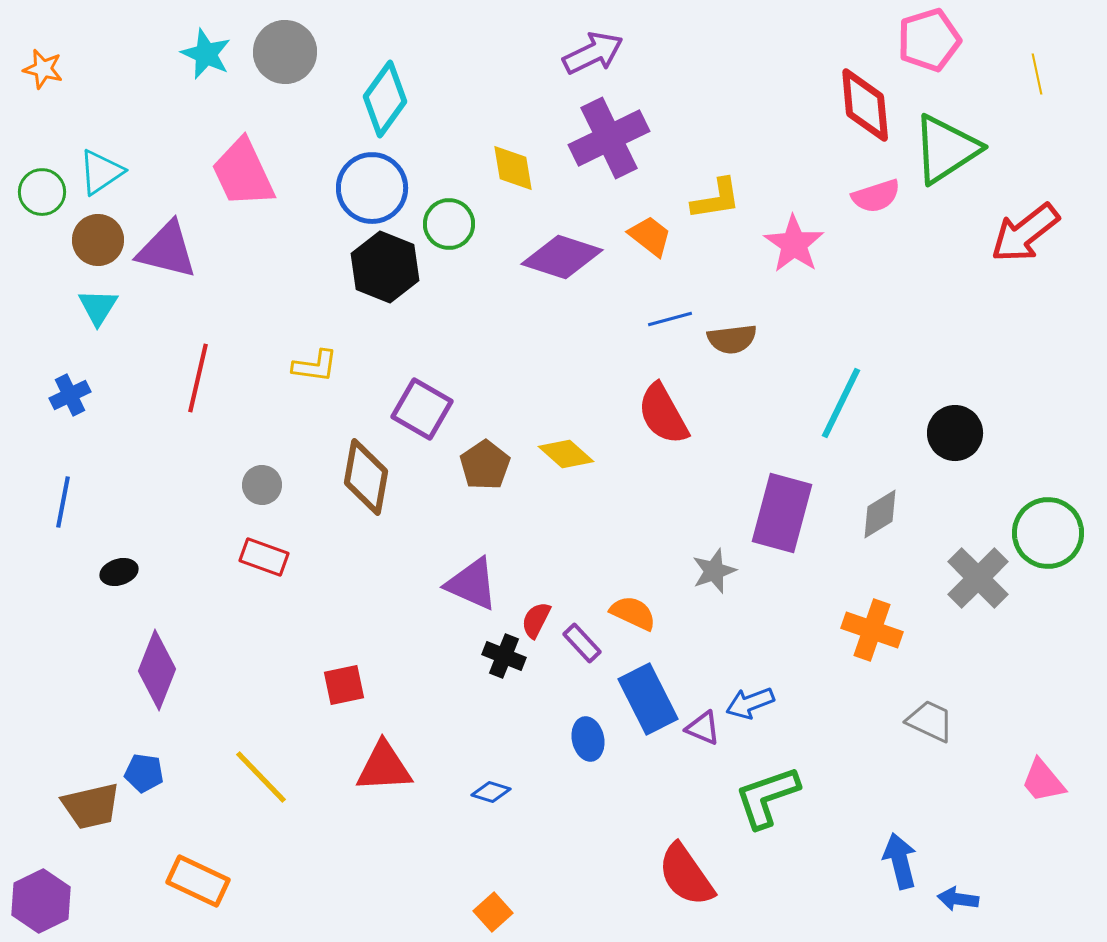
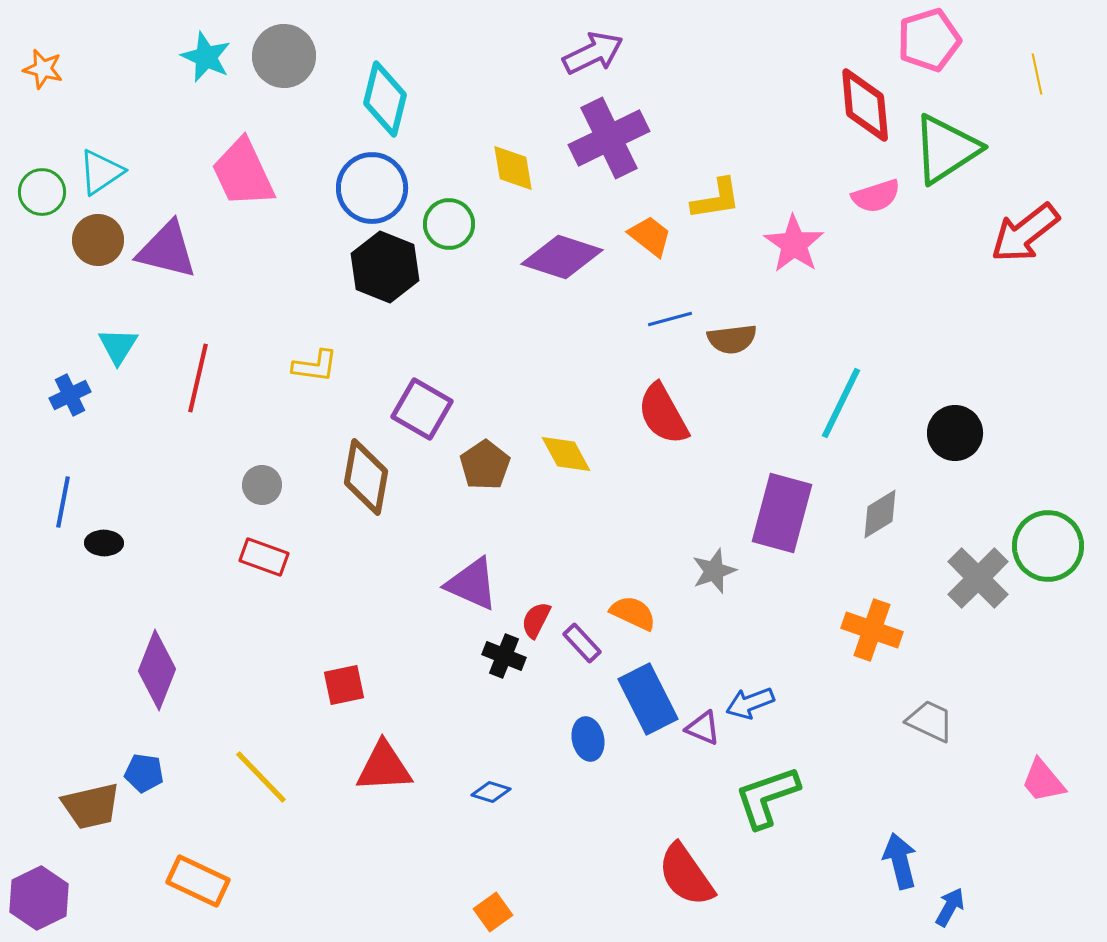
gray circle at (285, 52): moved 1 px left, 4 px down
cyan star at (206, 54): moved 3 px down
cyan diamond at (385, 99): rotated 22 degrees counterclockwise
cyan triangle at (98, 307): moved 20 px right, 39 px down
yellow diamond at (566, 454): rotated 20 degrees clockwise
green circle at (1048, 533): moved 13 px down
black ellipse at (119, 572): moved 15 px left, 29 px up; rotated 18 degrees clockwise
blue arrow at (958, 899): moved 8 px left, 8 px down; rotated 111 degrees clockwise
purple hexagon at (41, 901): moved 2 px left, 3 px up
orange square at (493, 912): rotated 6 degrees clockwise
